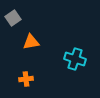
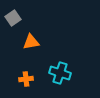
cyan cross: moved 15 px left, 14 px down
